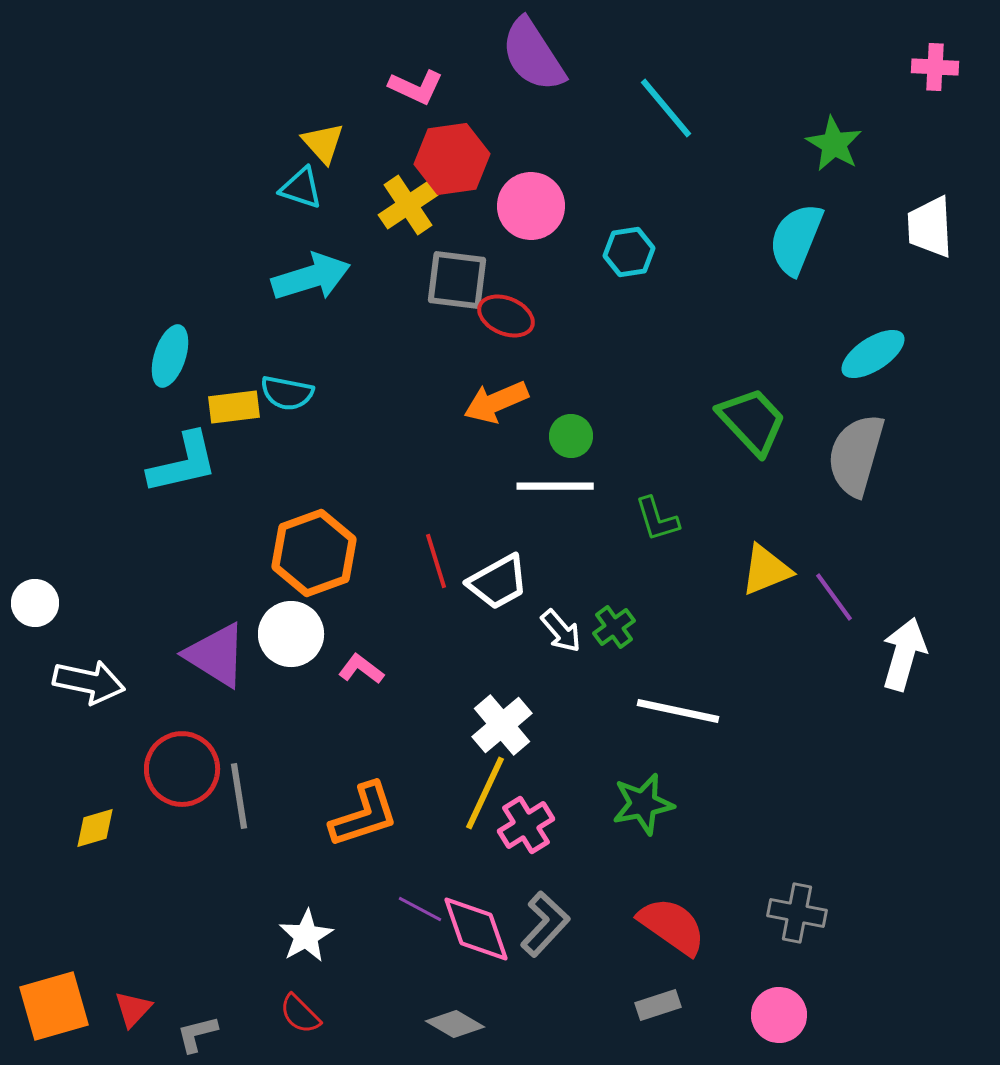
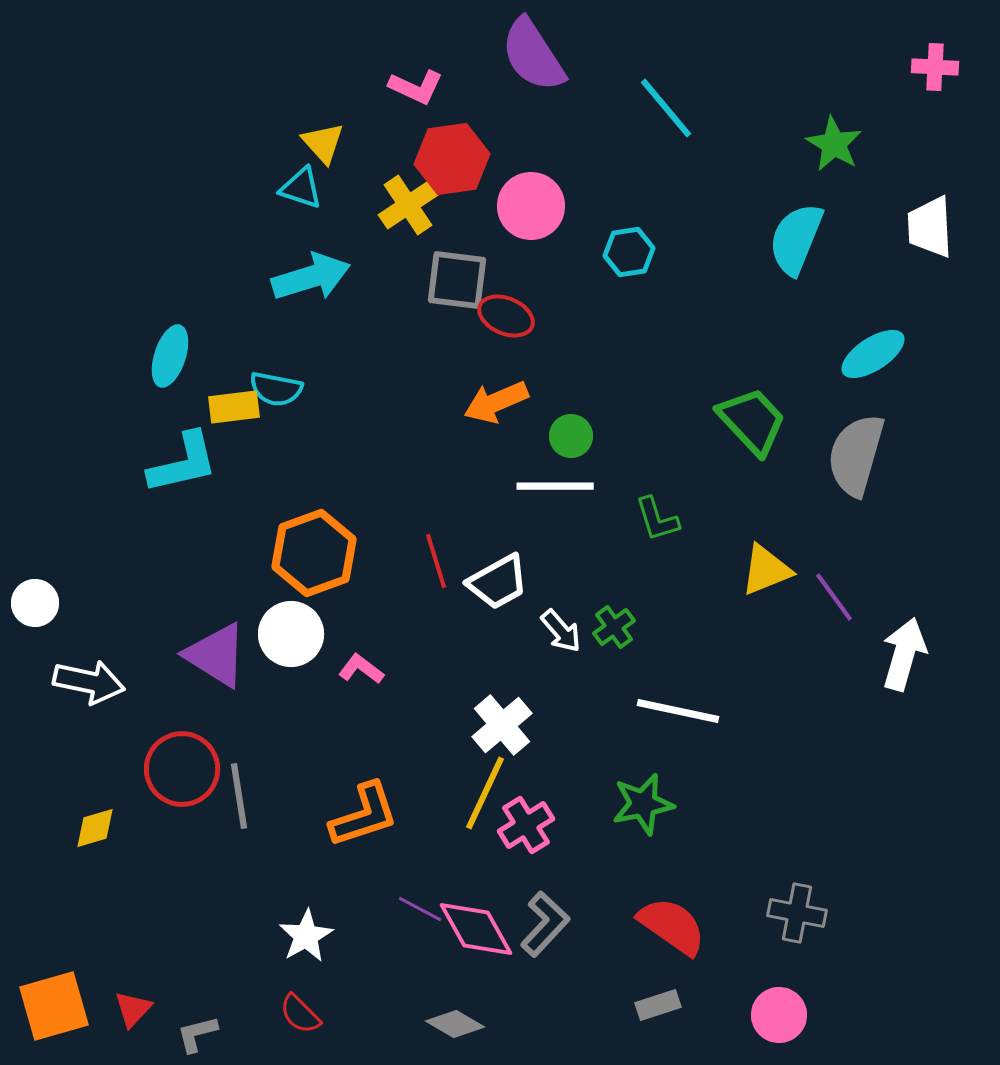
cyan semicircle at (287, 393): moved 11 px left, 4 px up
pink diamond at (476, 929): rotated 10 degrees counterclockwise
